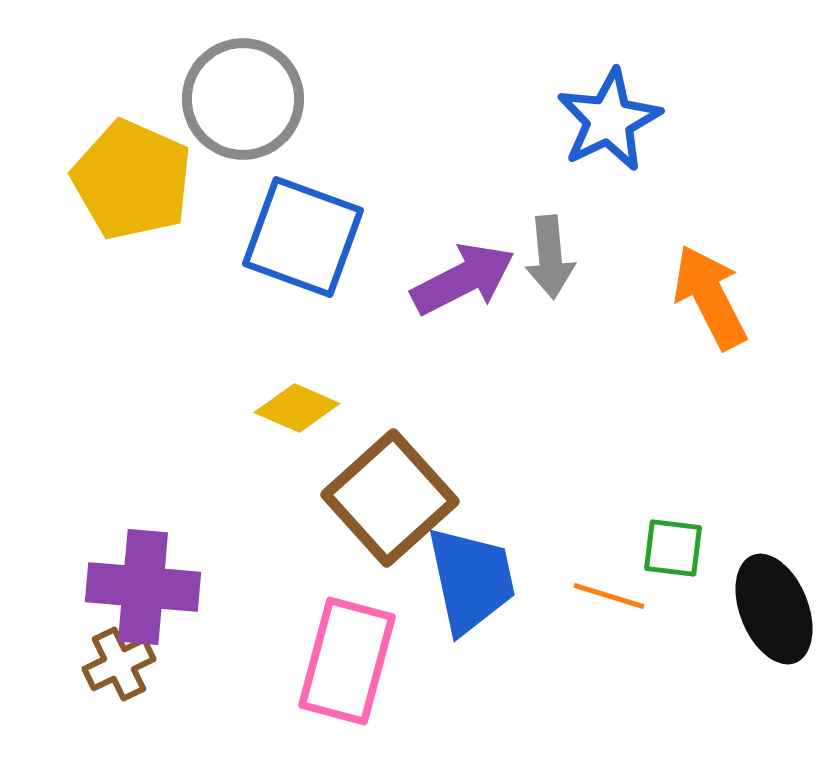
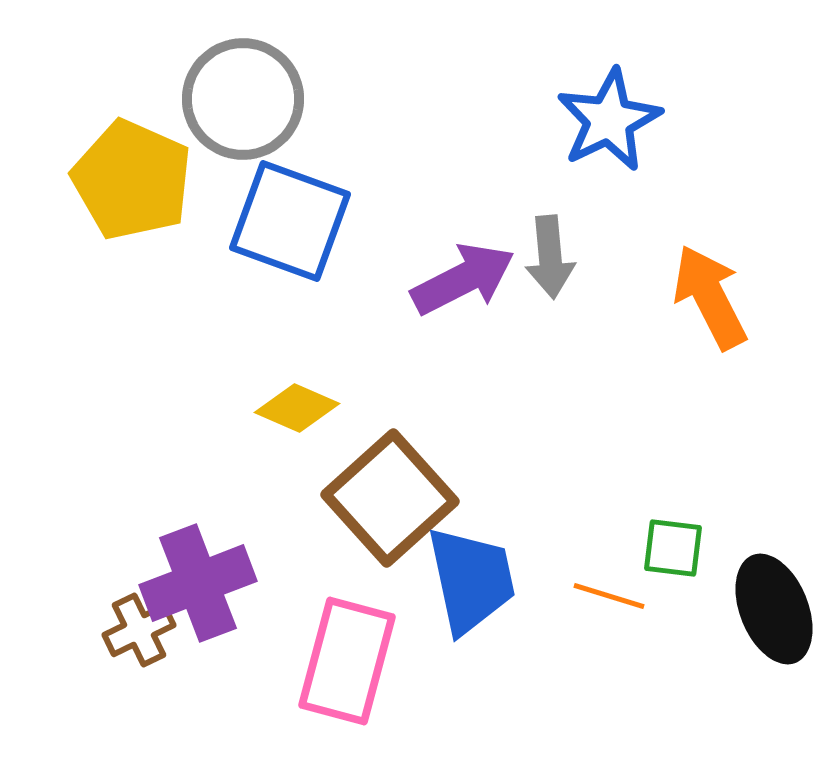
blue square: moved 13 px left, 16 px up
purple cross: moved 55 px right, 4 px up; rotated 26 degrees counterclockwise
brown cross: moved 20 px right, 34 px up
